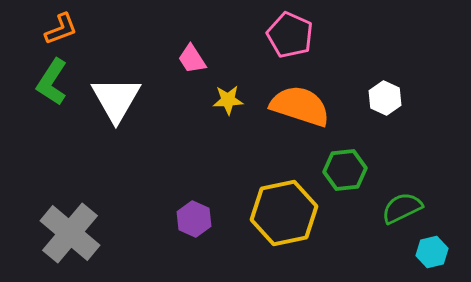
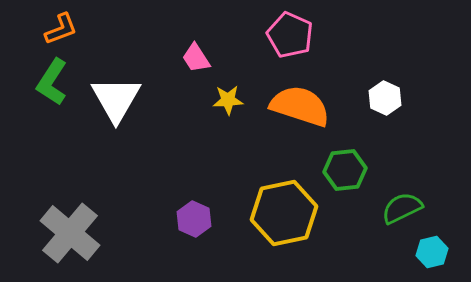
pink trapezoid: moved 4 px right, 1 px up
